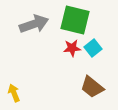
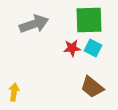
green square: moved 14 px right; rotated 16 degrees counterclockwise
cyan square: rotated 24 degrees counterclockwise
yellow arrow: moved 1 px up; rotated 30 degrees clockwise
